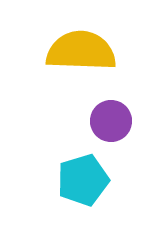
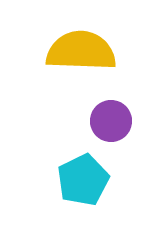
cyan pentagon: rotated 9 degrees counterclockwise
